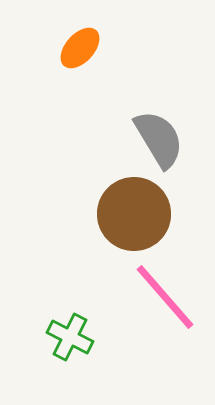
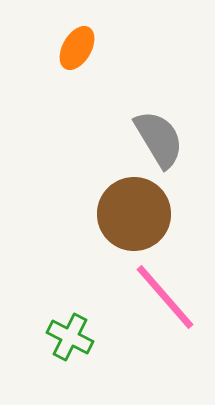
orange ellipse: moved 3 px left; rotated 12 degrees counterclockwise
